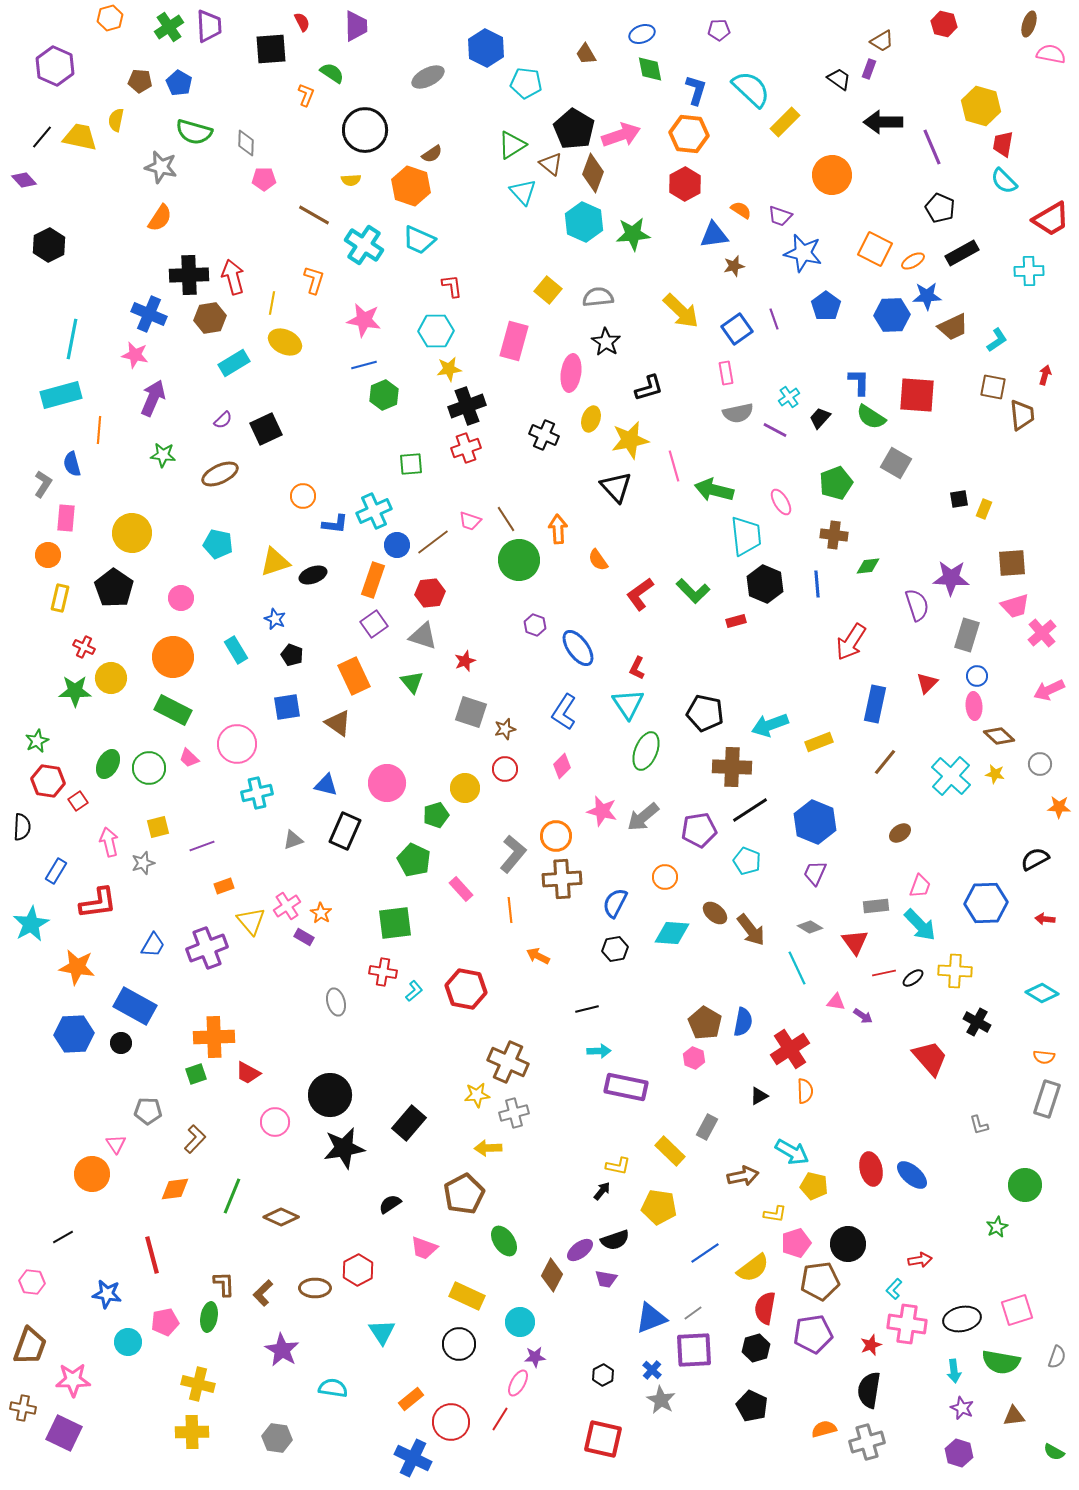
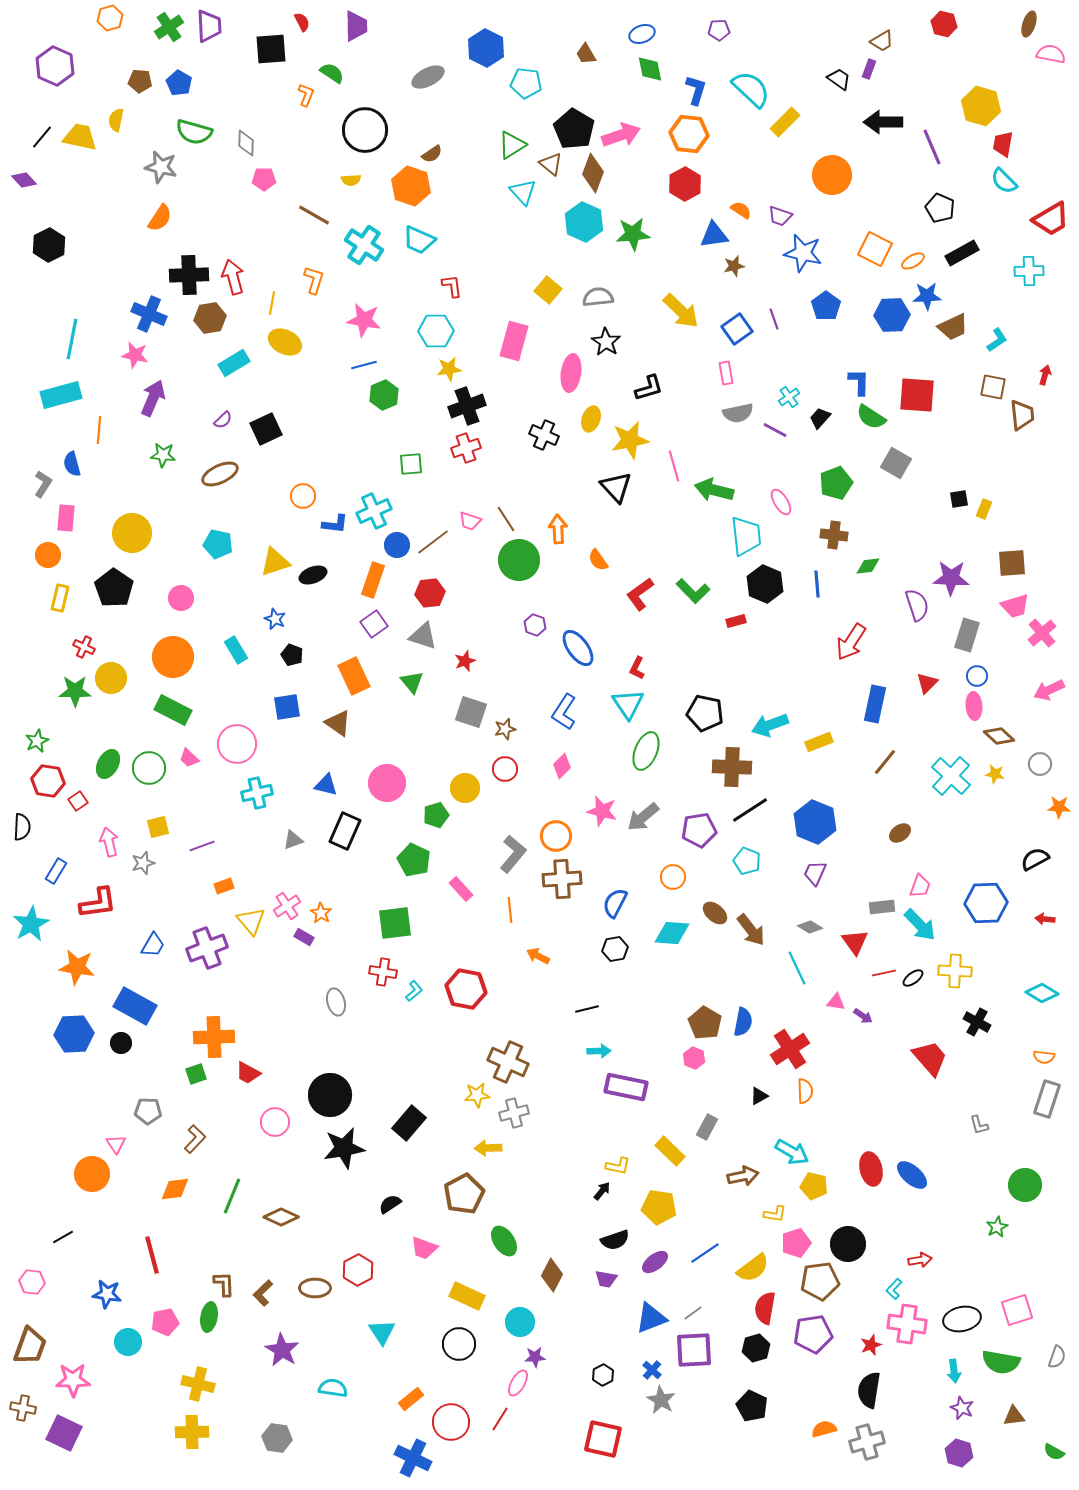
orange circle at (665, 877): moved 8 px right
gray rectangle at (876, 906): moved 6 px right, 1 px down
purple ellipse at (580, 1250): moved 75 px right, 12 px down
